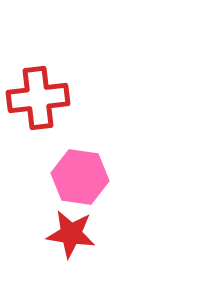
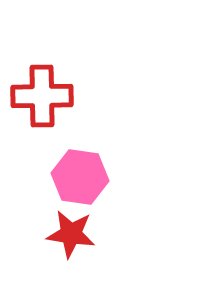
red cross: moved 4 px right, 2 px up; rotated 6 degrees clockwise
